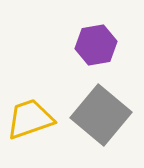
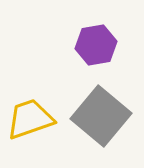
gray square: moved 1 px down
